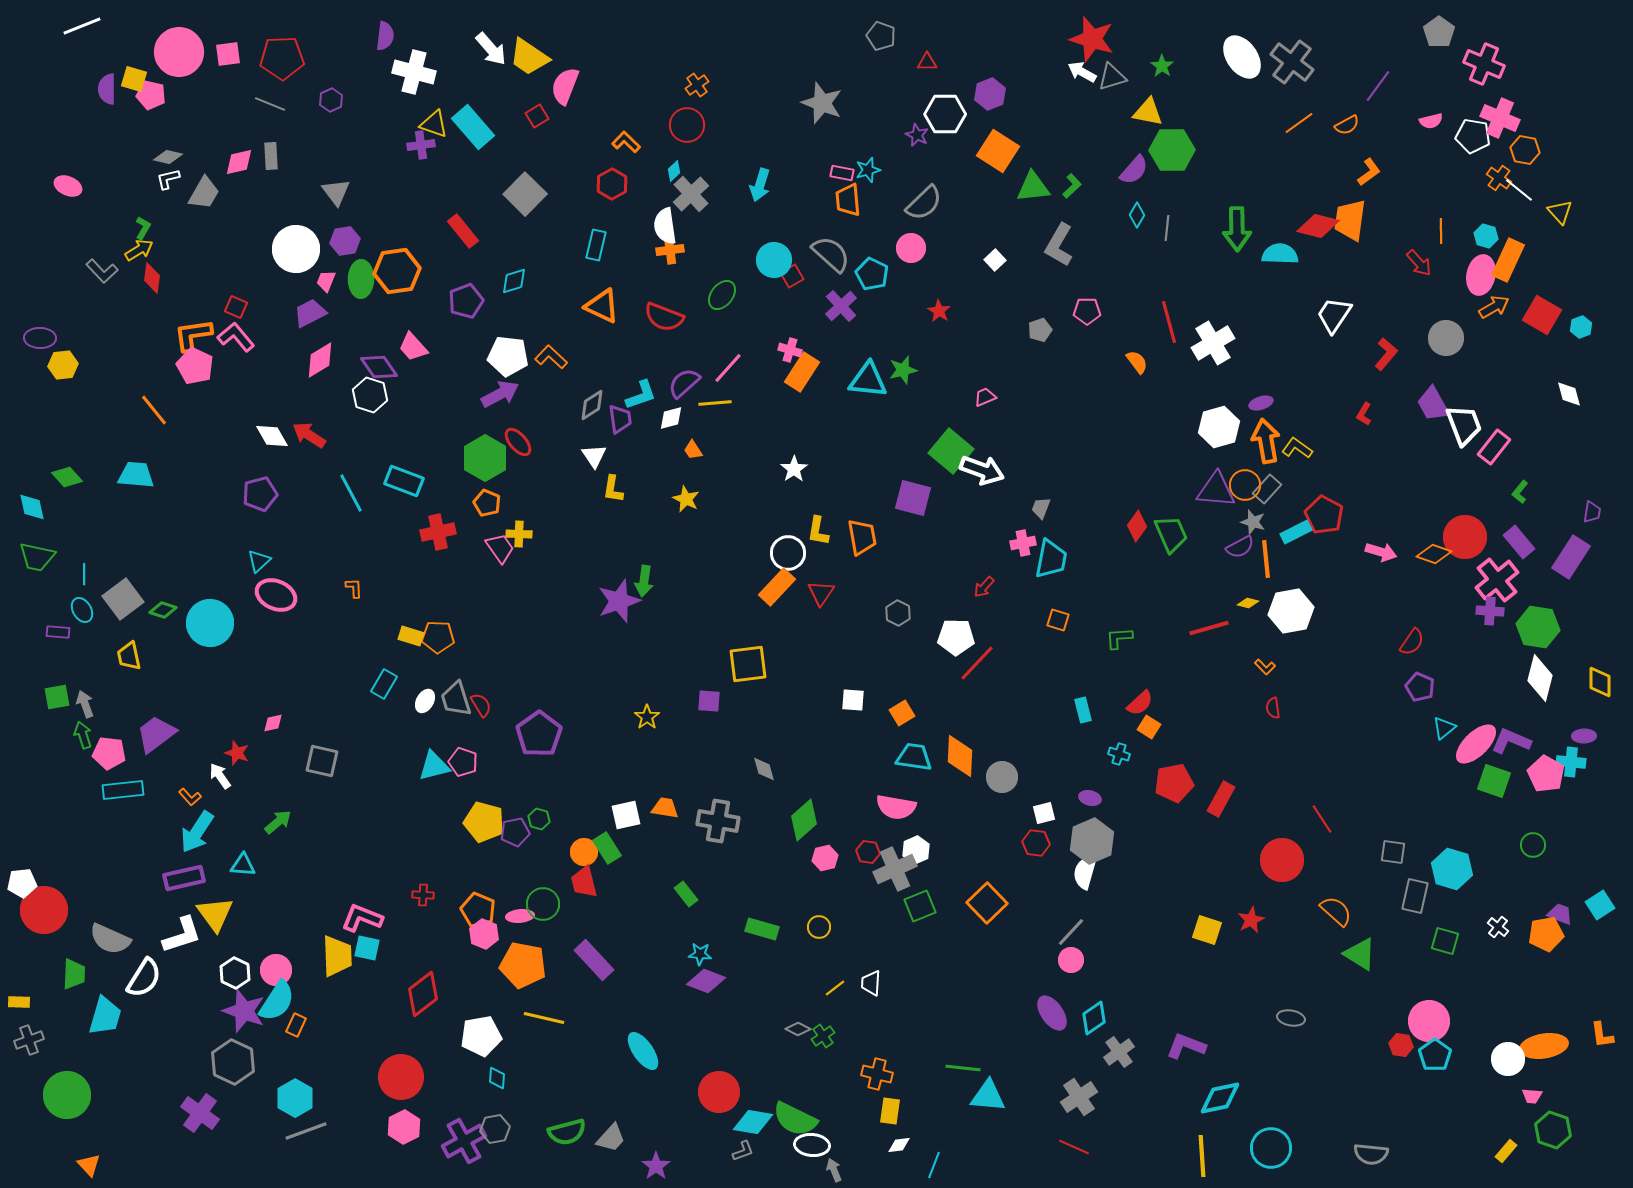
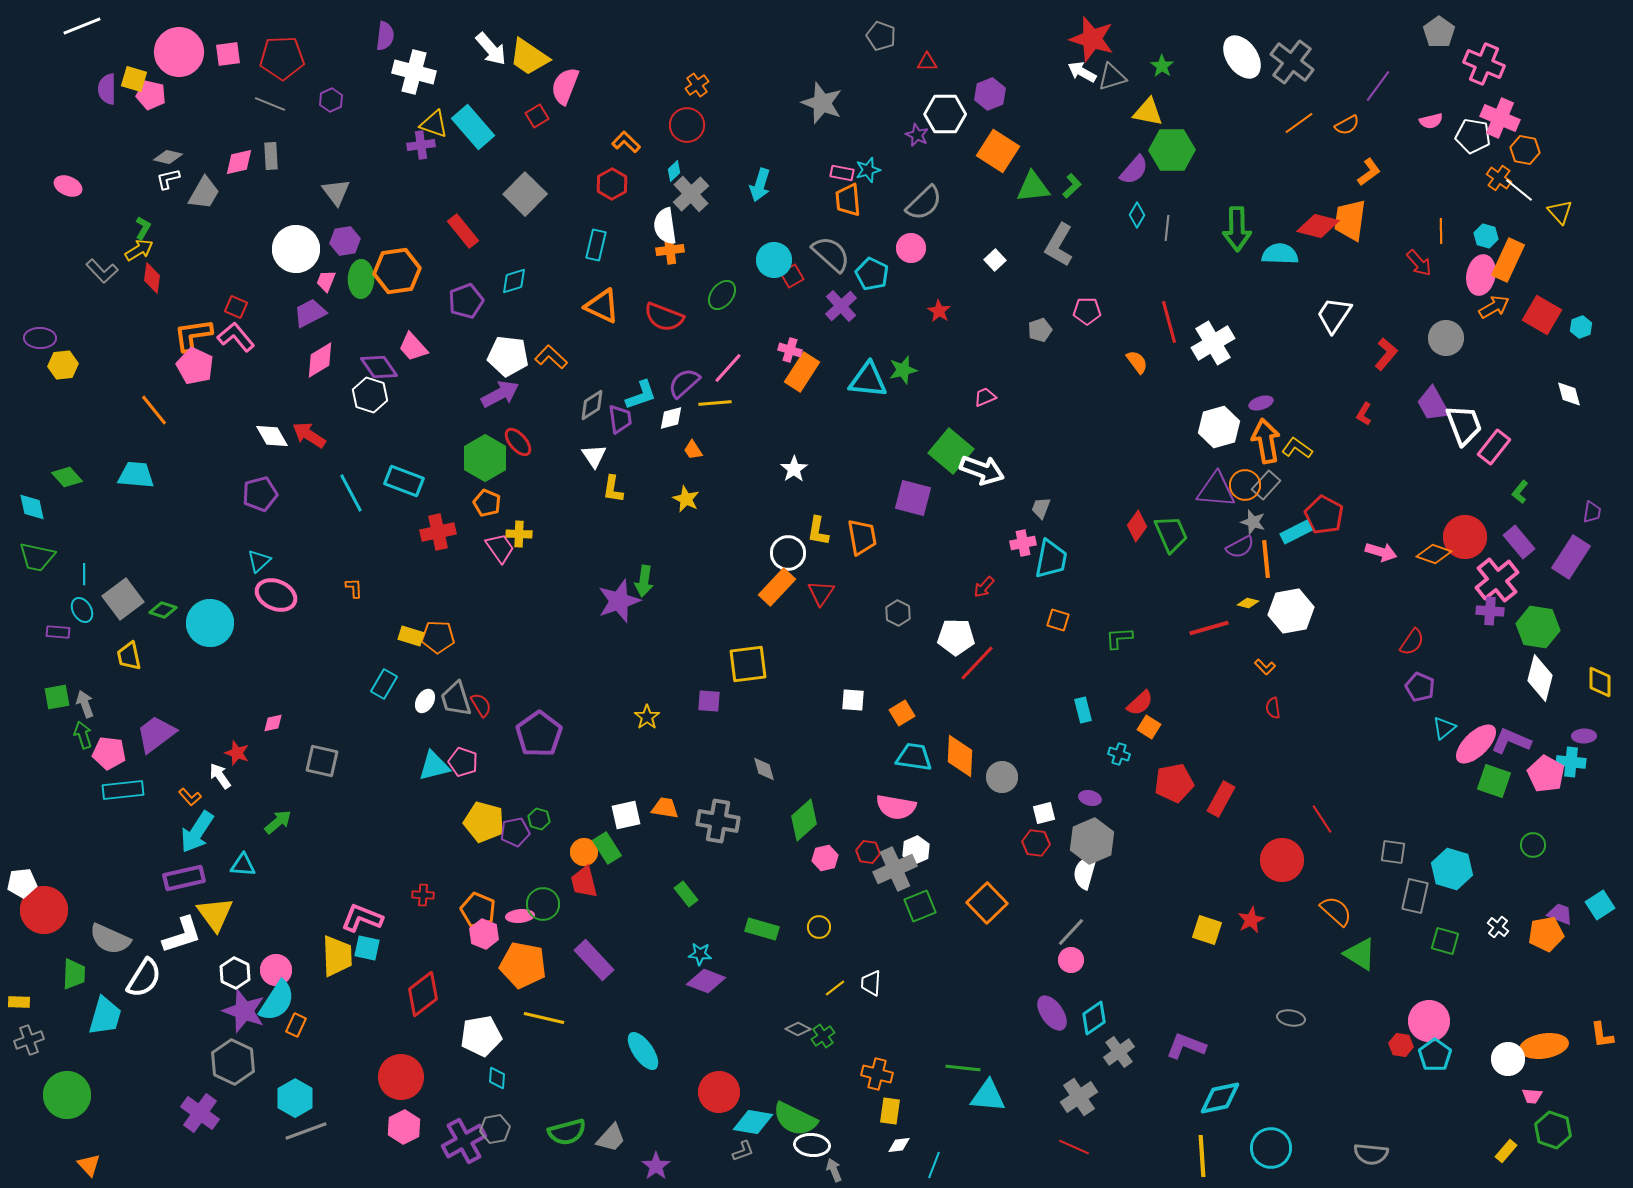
gray rectangle at (1267, 489): moved 1 px left, 4 px up
